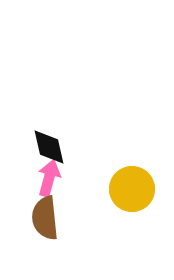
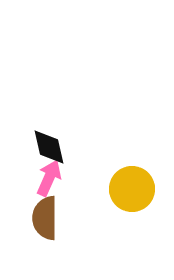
pink arrow: rotated 9 degrees clockwise
brown semicircle: rotated 6 degrees clockwise
